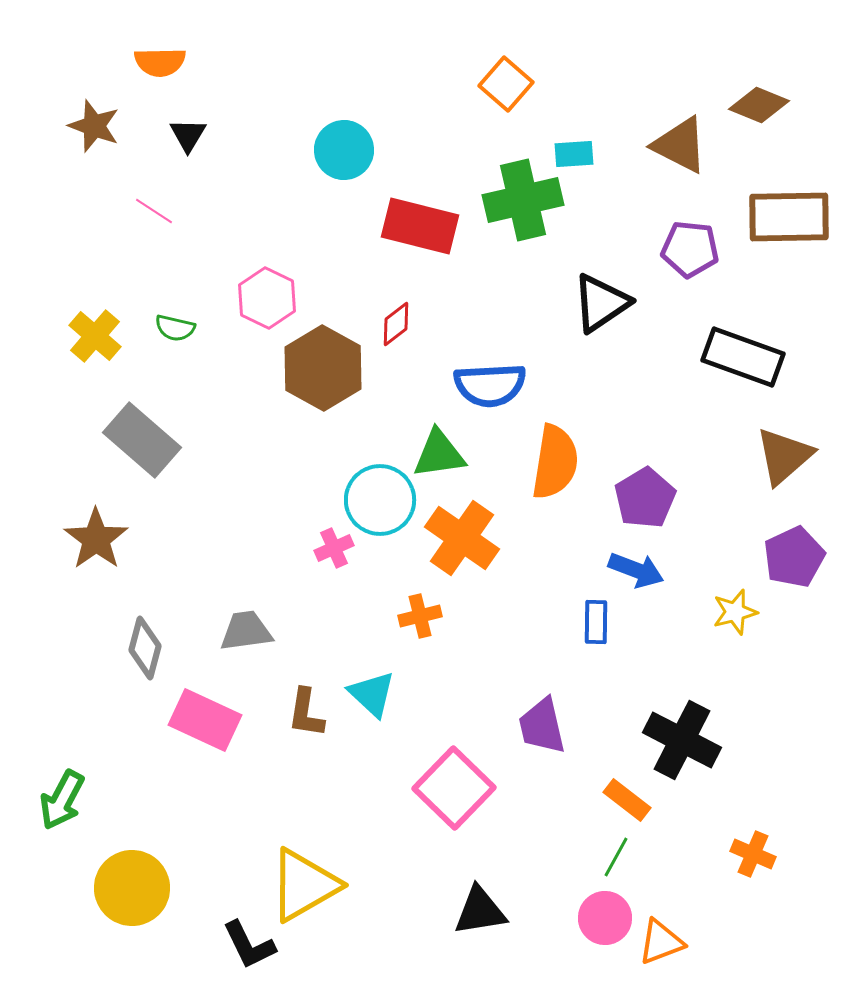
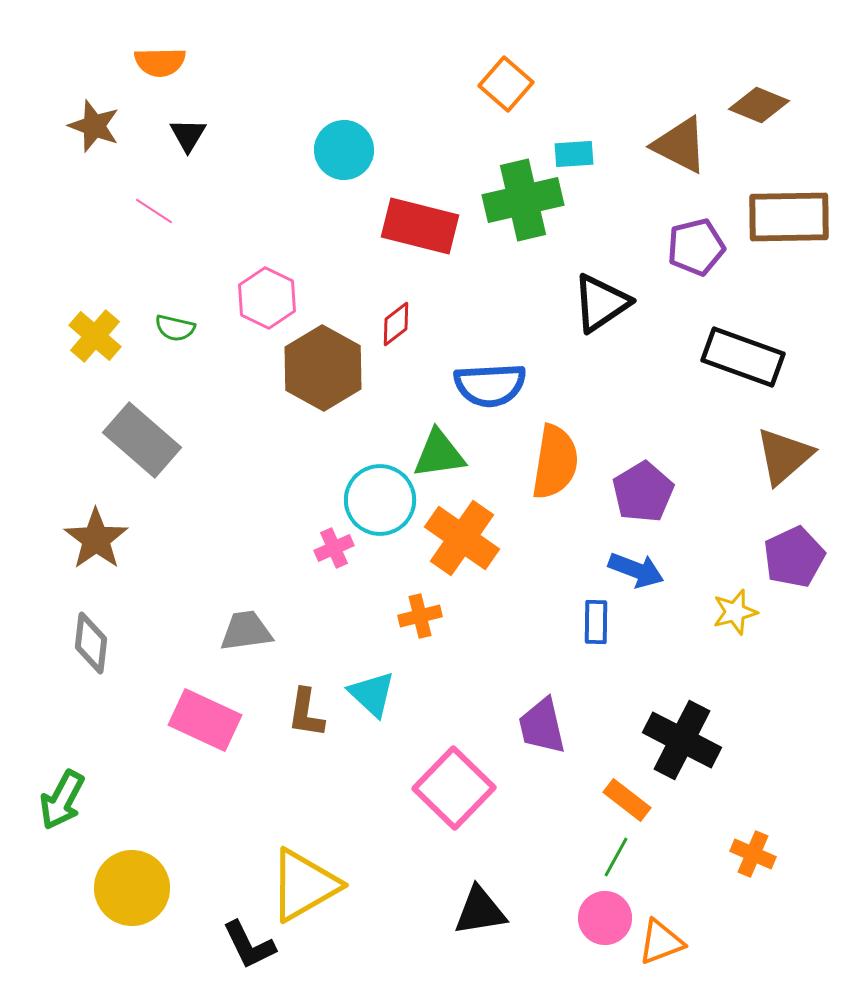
purple pentagon at (690, 249): moved 6 px right, 2 px up; rotated 20 degrees counterclockwise
purple pentagon at (645, 498): moved 2 px left, 6 px up
gray diamond at (145, 648): moved 54 px left, 5 px up; rotated 8 degrees counterclockwise
